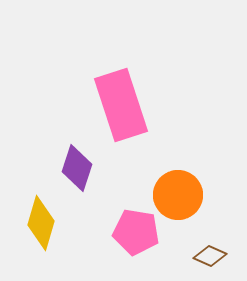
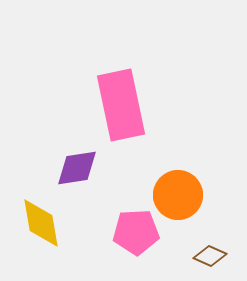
pink rectangle: rotated 6 degrees clockwise
purple diamond: rotated 63 degrees clockwise
yellow diamond: rotated 26 degrees counterclockwise
pink pentagon: rotated 12 degrees counterclockwise
